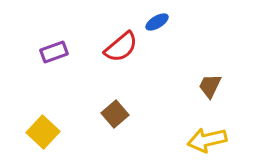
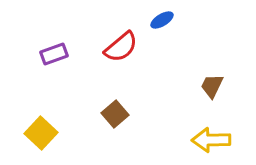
blue ellipse: moved 5 px right, 2 px up
purple rectangle: moved 2 px down
brown trapezoid: moved 2 px right
yellow square: moved 2 px left, 1 px down
yellow arrow: moved 4 px right; rotated 12 degrees clockwise
